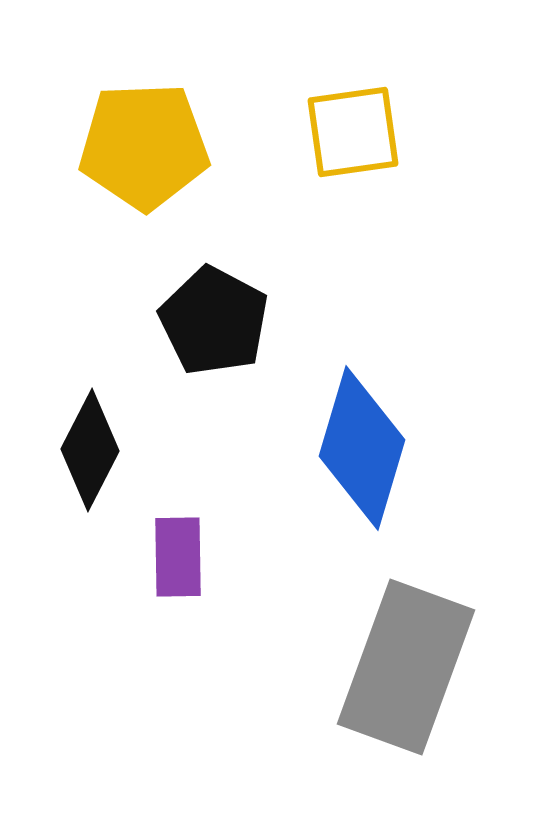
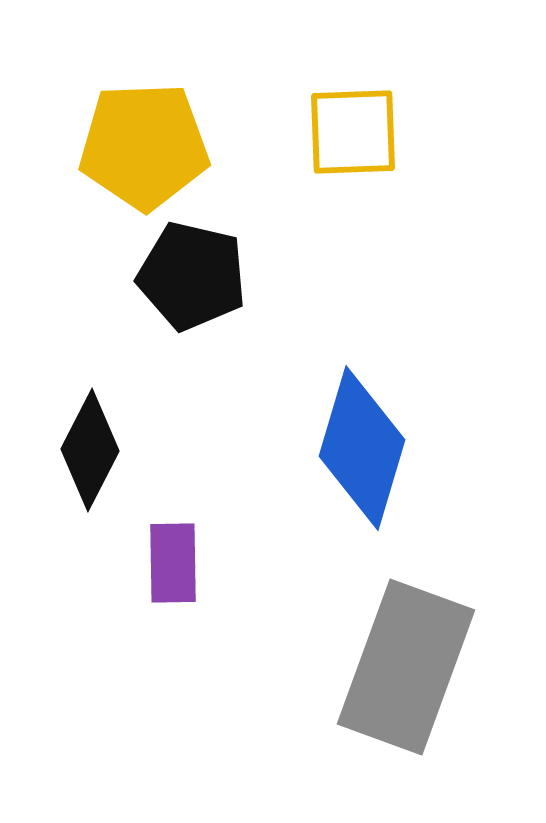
yellow square: rotated 6 degrees clockwise
black pentagon: moved 22 px left, 45 px up; rotated 15 degrees counterclockwise
purple rectangle: moved 5 px left, 6 px down
